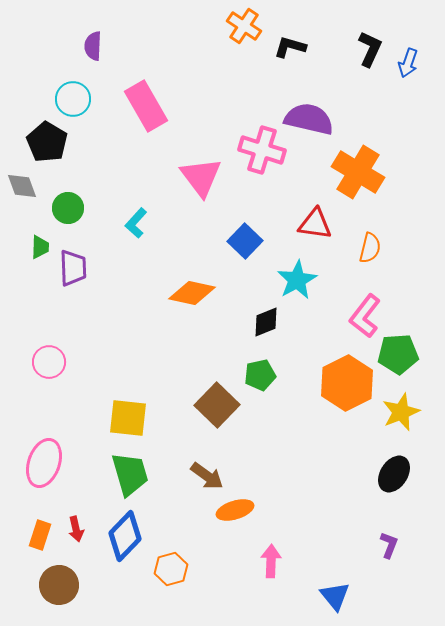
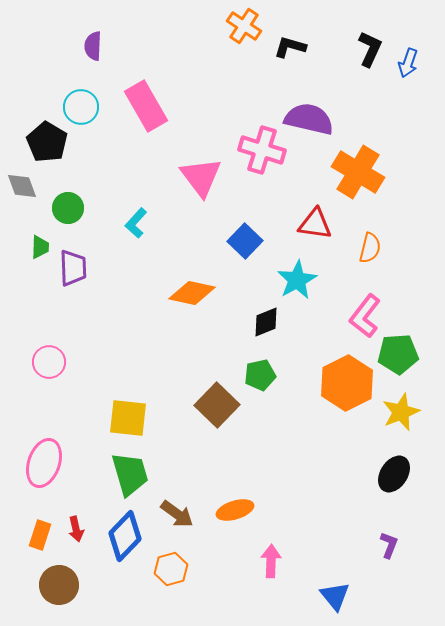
cyan circle at (73, 99): moved 8 px right, 8 px down
brown arrow at (207, 476): moved 30 px left, 38 px down
